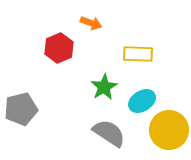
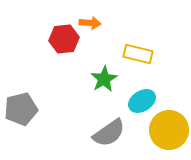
orange arrow: moved 1 px left; rotated 15 degrees counterclockwise
red hexagon: moved 5 px right, 9 px up; rotated 16 degrees clockwise
yellow rectangle: rotated 12 degrees clockwise
green star: moved 8 px up
gray semicircle: rotated 112 degrees clockwise
